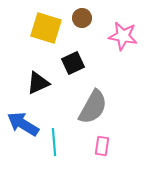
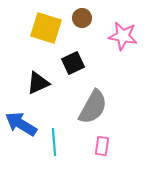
blue arrow: moved 2 px left
